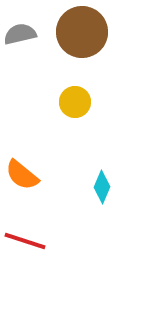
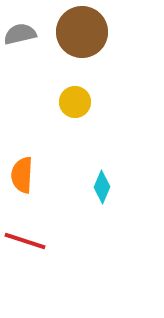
orange semicircle: rotated 54 degrees clockwise
